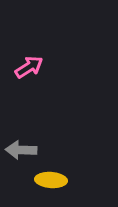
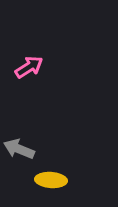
gray arrow: moved 2 px left, 1 px up; rotated 20 degrees clockwise
